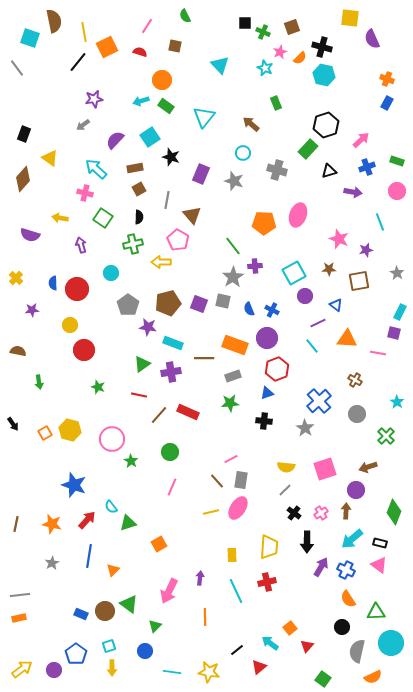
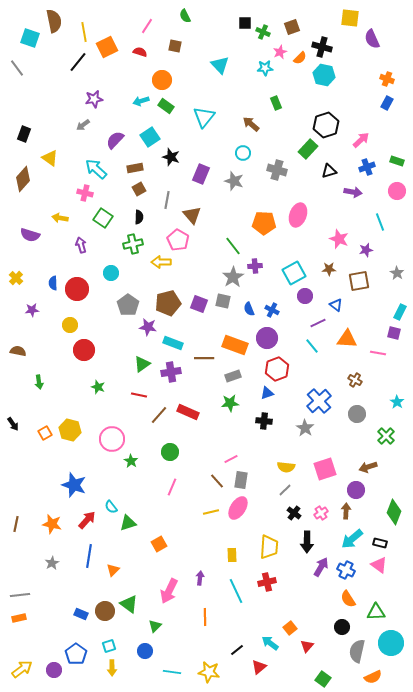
cyan star at (265, 68): rotated 28 degrees counterclockwise
